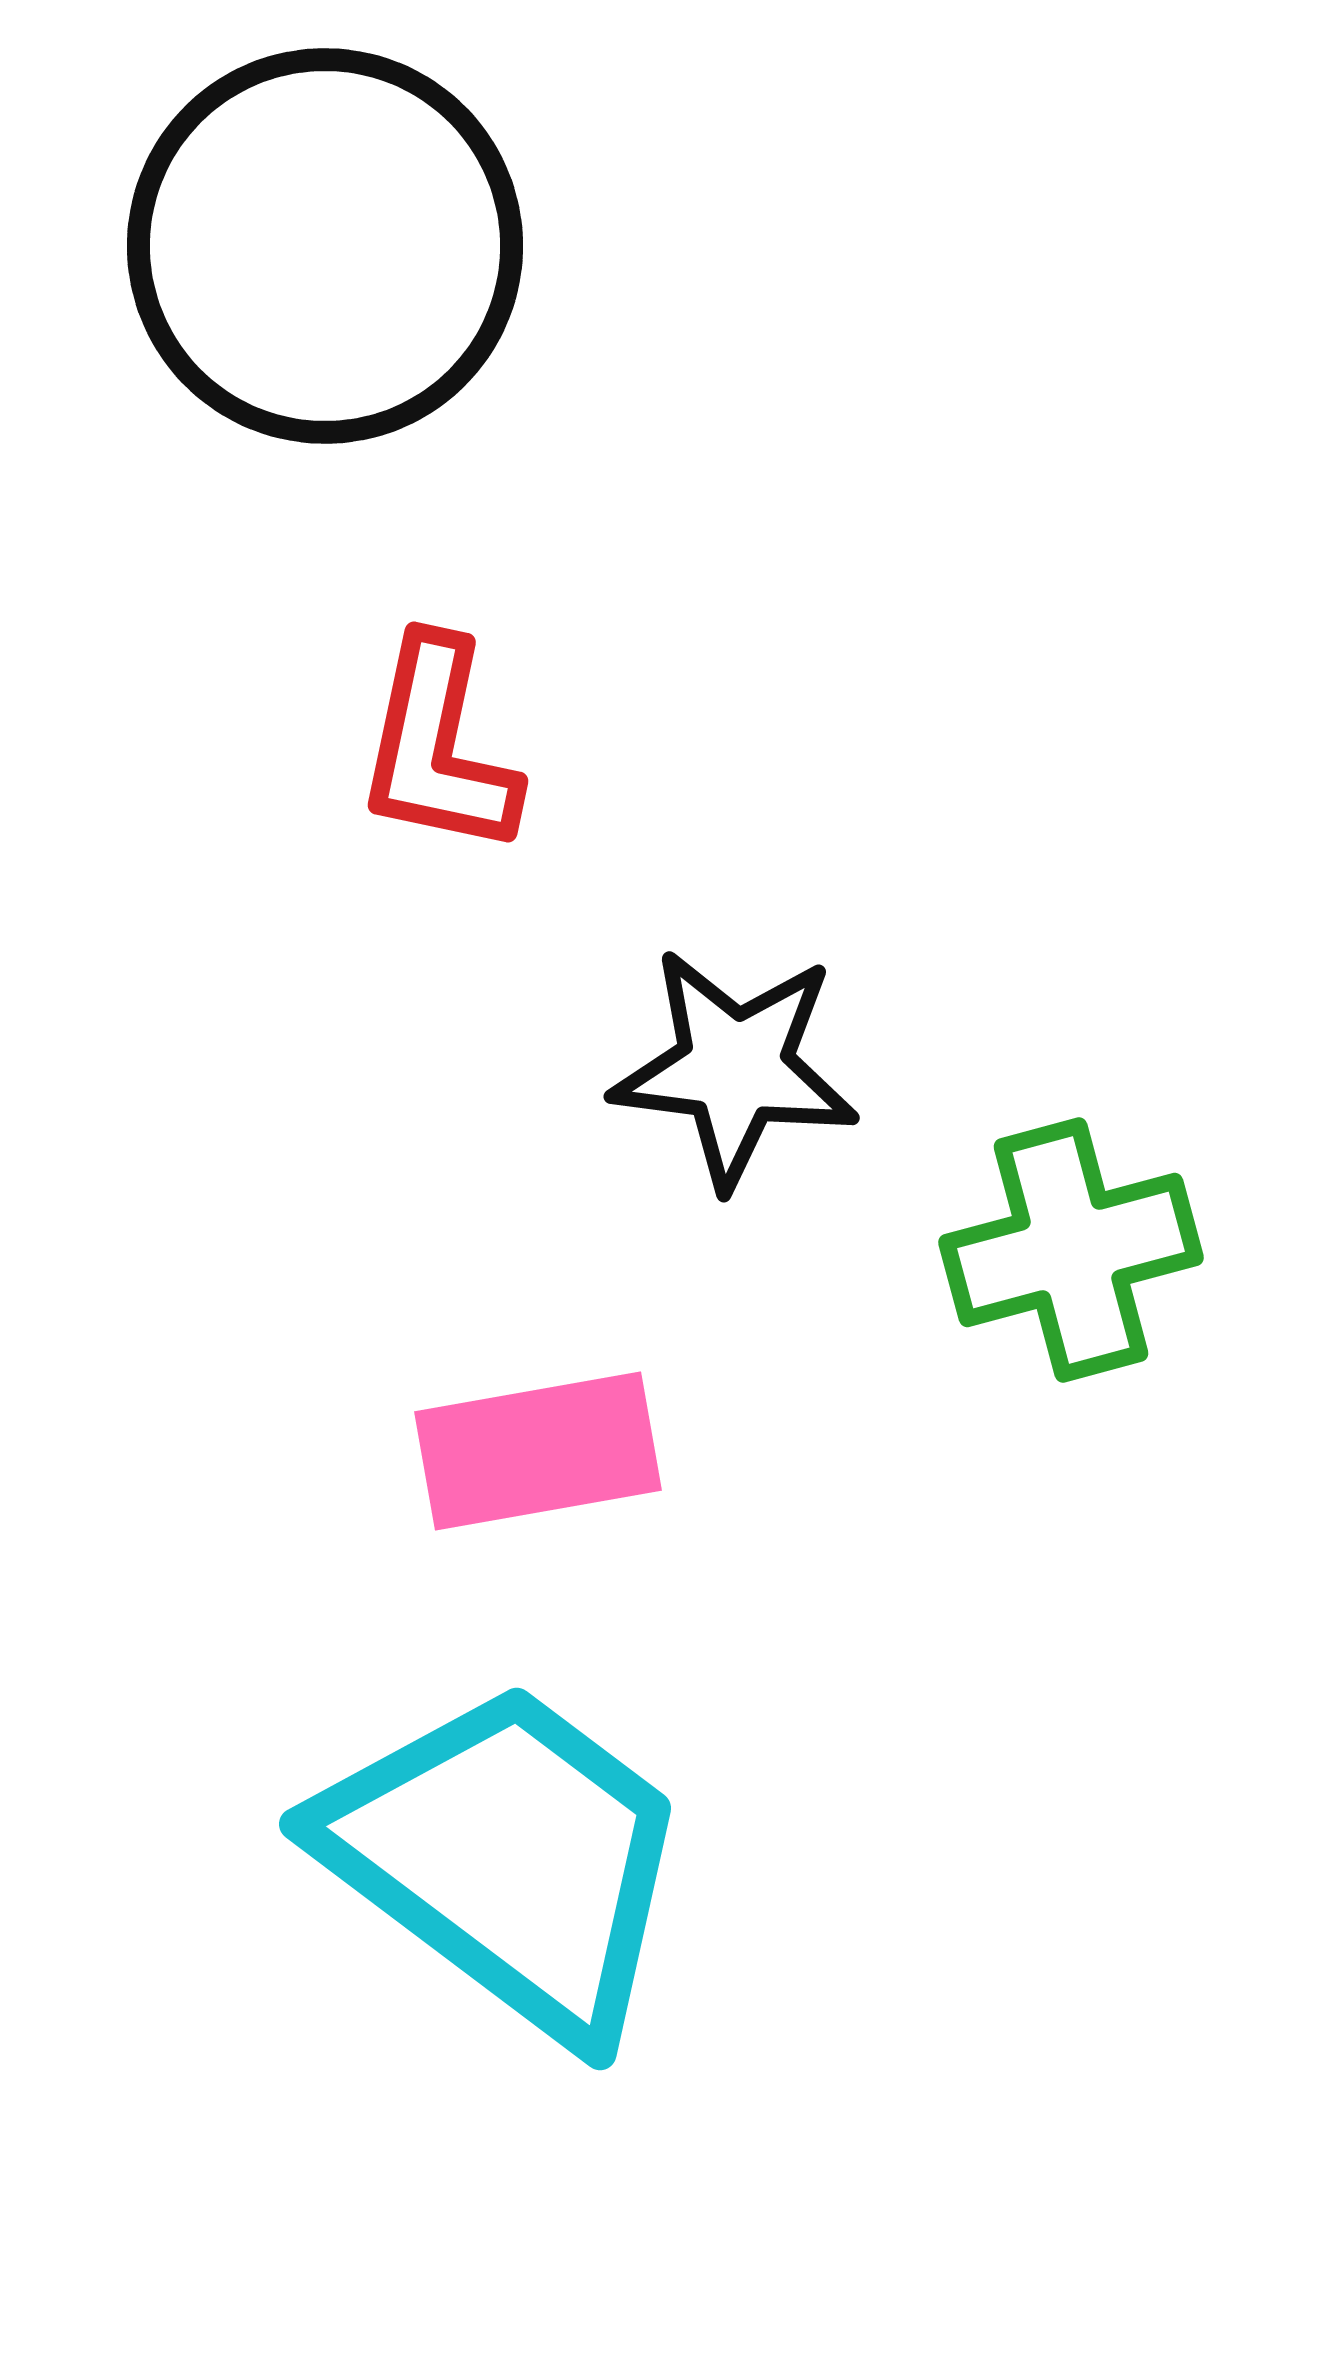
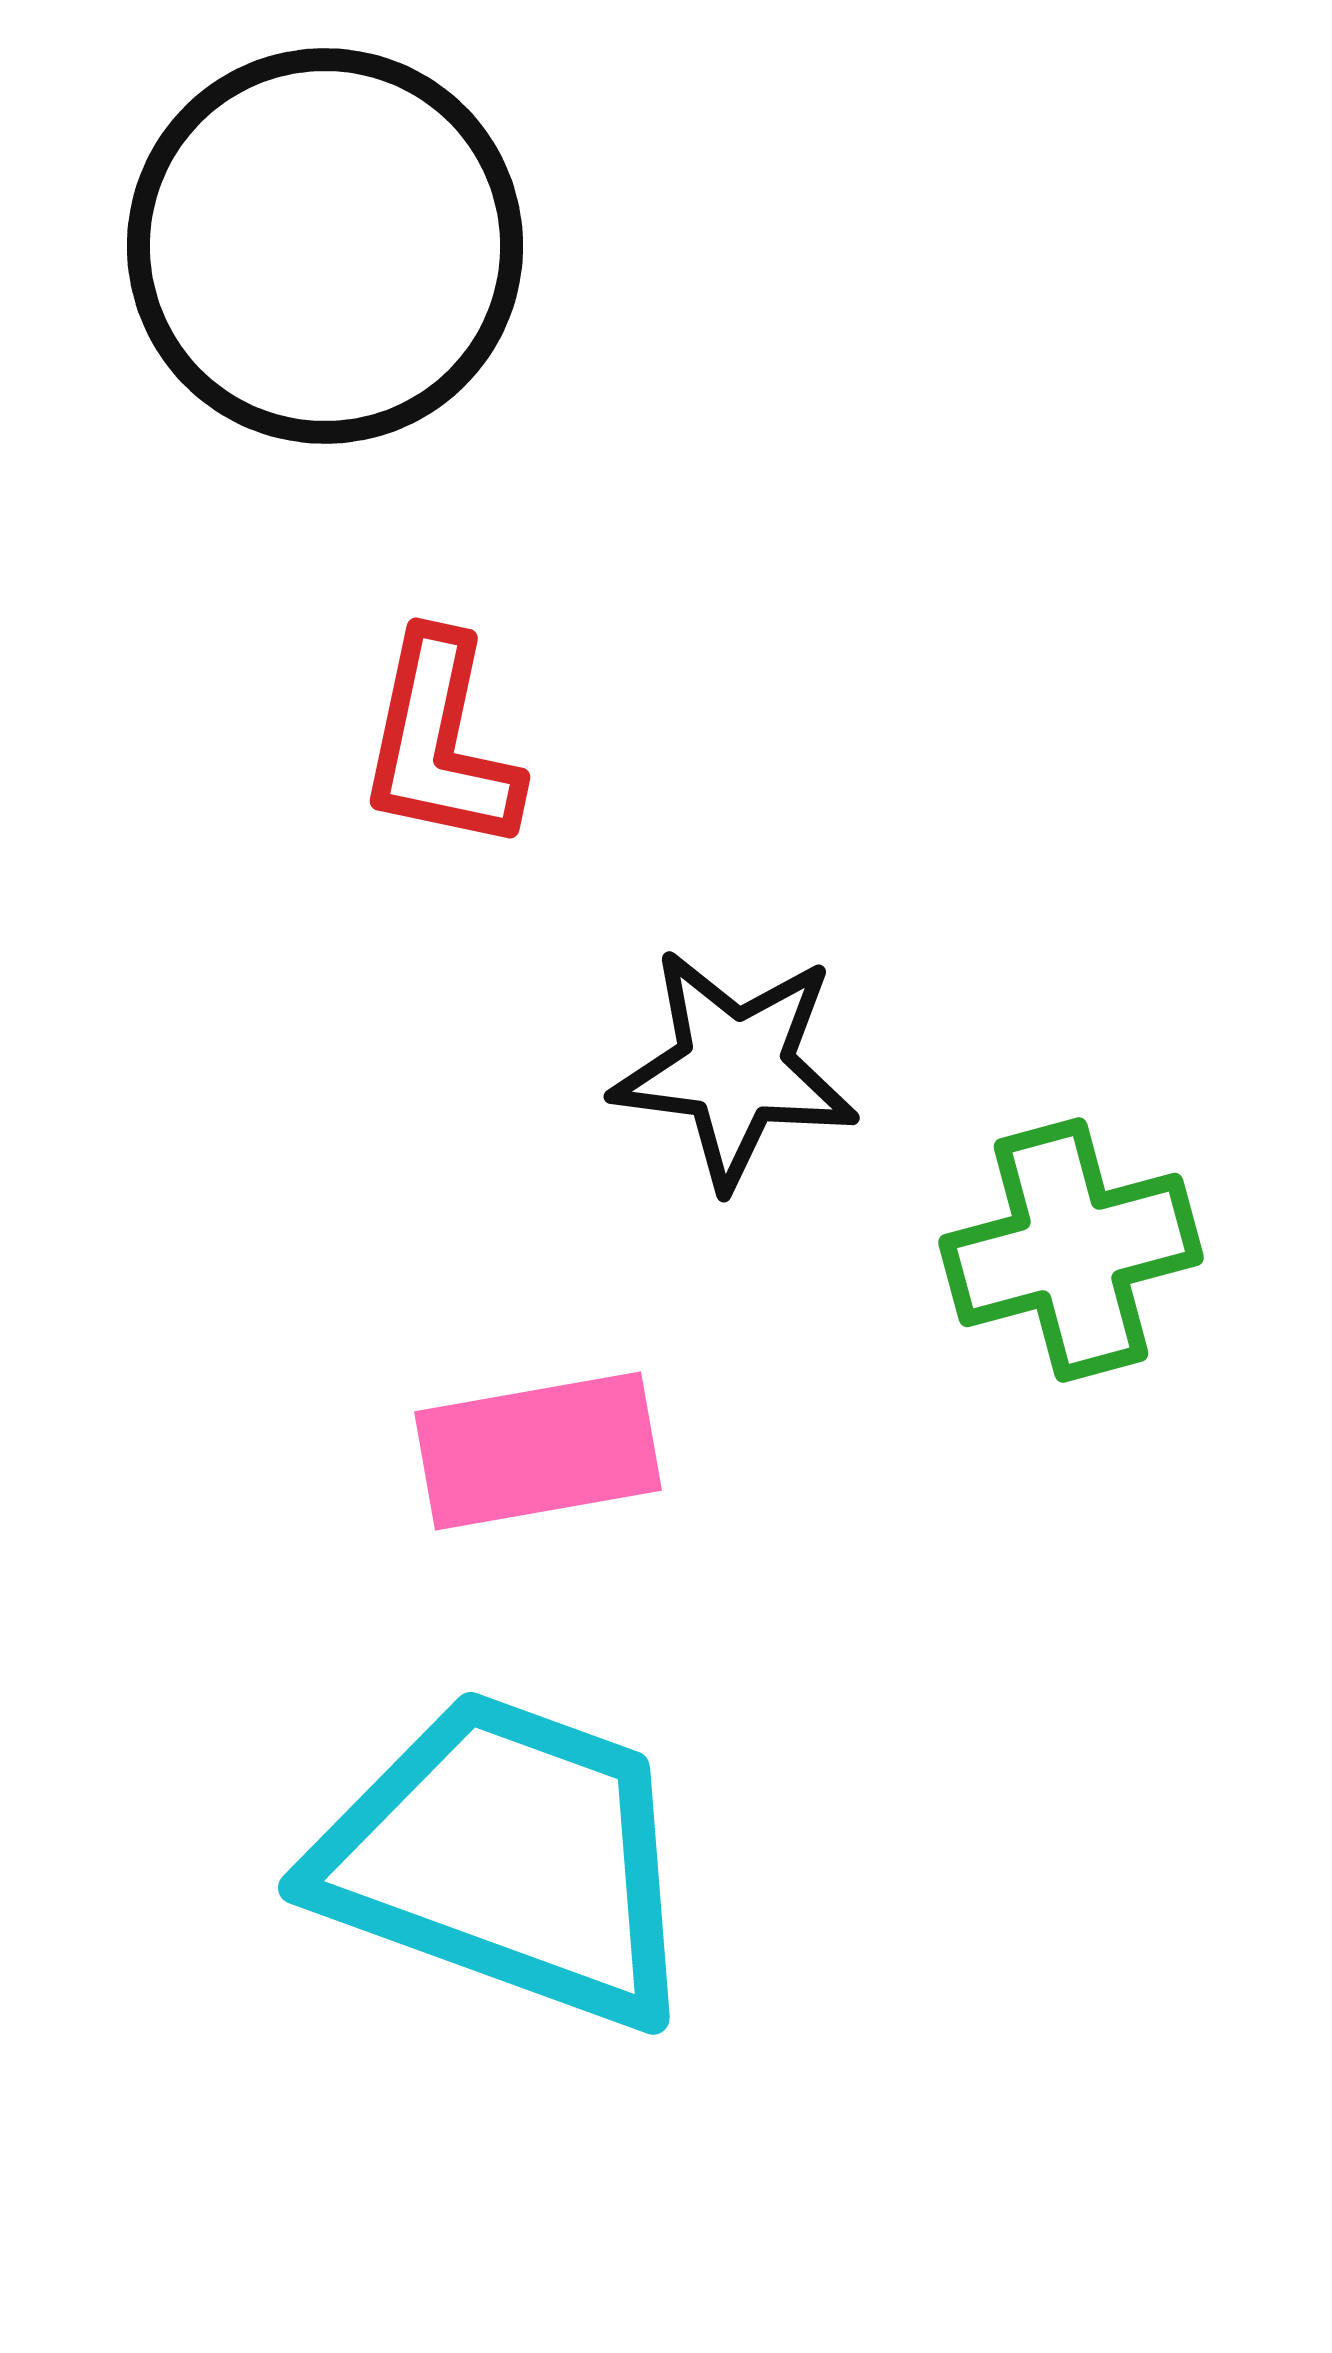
red L-shape: moved 2 px right, 4 px up
cyan trapezoid: rotated 17 degrees counterclockwise
